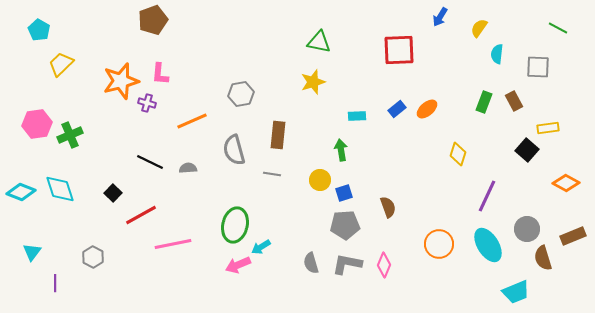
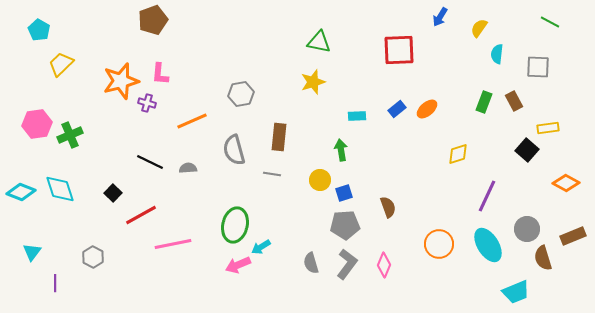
green line at (558, 28): moved 8 px left, 6 px up
brown rectangle at (278, 135): moved 1 px right, 2 px down
yellow diamond at (458, 154): rotated 55 degrees clockwise
gray L-shape at (347, 264): rotated 116 degrees clockwise
